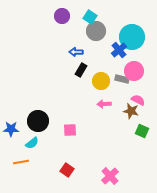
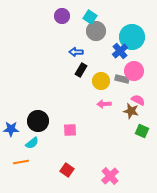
blue cross: moved 1 px right, 1 px down
